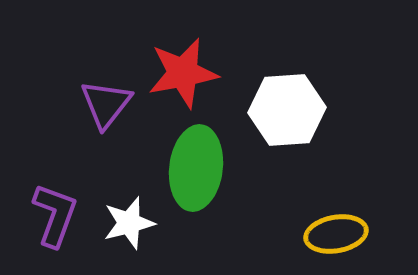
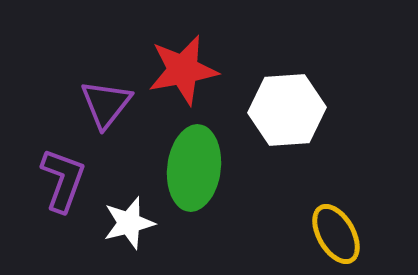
red star: moved 3 px up
green ellipse: moved 2 px left
purple L-shape: moved 8 px right, 35 px up
yellow ellipse: rotated 70 degrees clockwise
